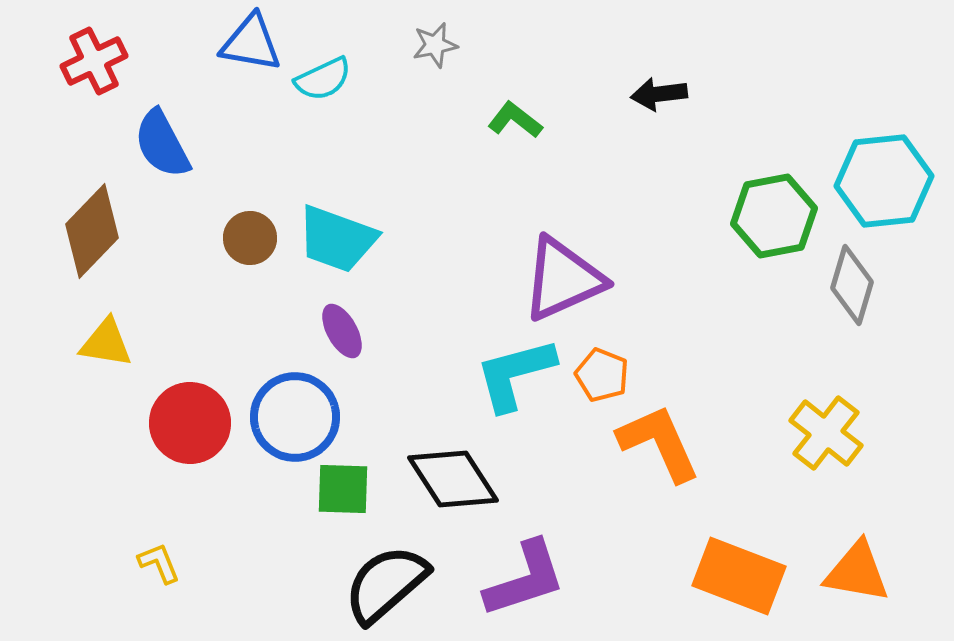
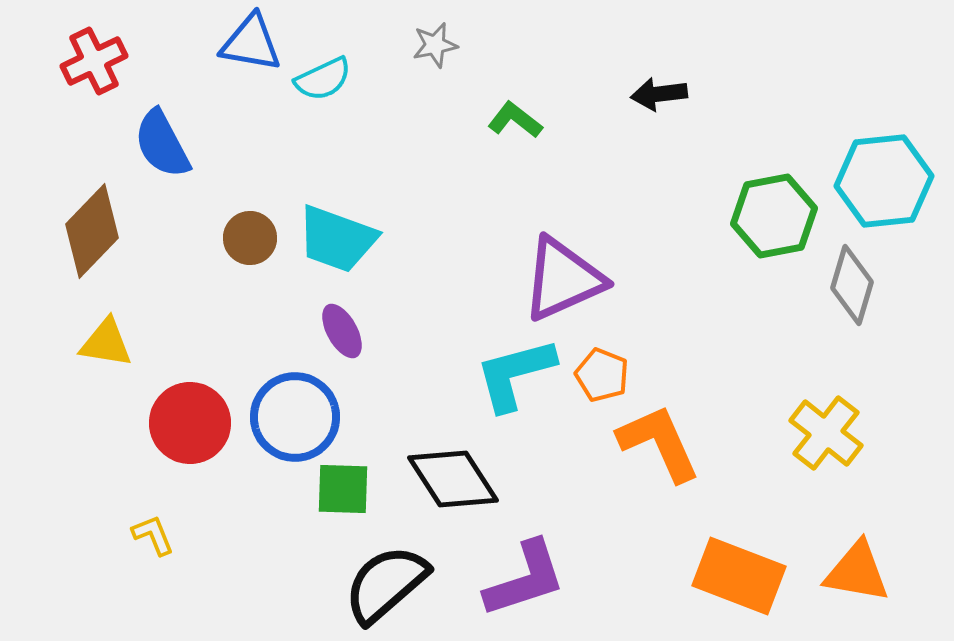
yellow L-shape: moved 6 px left, 28 px up
